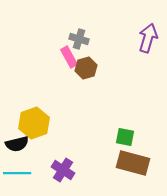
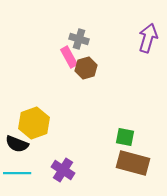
black semicircle: rotated 35 degrees clockwise
